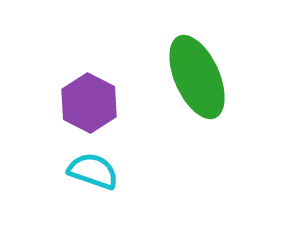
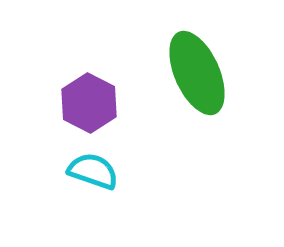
green ellipse: moved 4 px up
